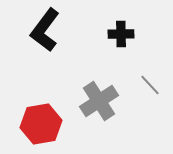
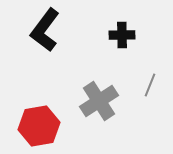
black cross: moved 1 px right, 1 px down
gray line: rotated 65 degrees clockwise
red hexagon: moved 2 px left, 2 px down
